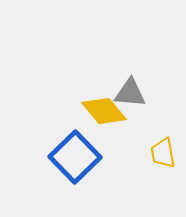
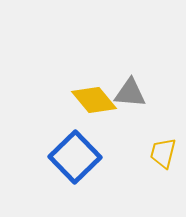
yellow diamond: moved 10 px left, 11 px up
yellow trapezoid: rotated 24 degrees clockwise
